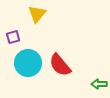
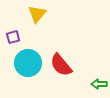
red semicircle: moved 1 px right
